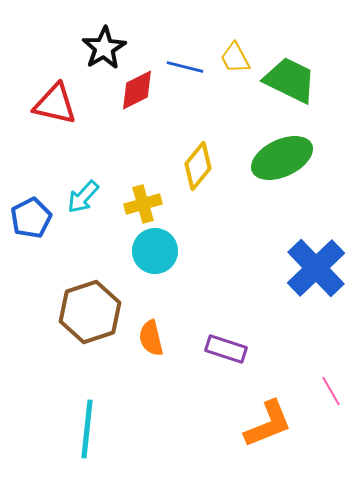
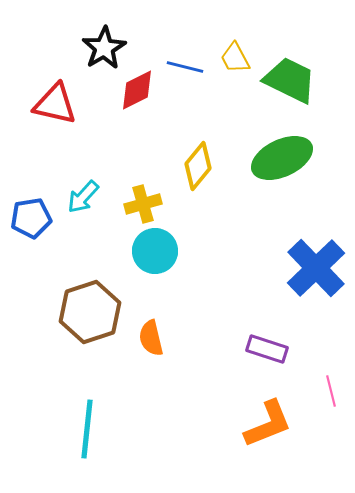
blue pentagon: rotated 18 degrees clockwise
purple rectangle: moved 41 px right
pink line: rotated 16 degrees clockwise
